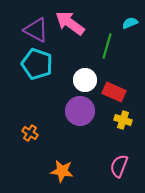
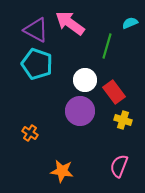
red rectangle: rotated 30 degrees clockwise
